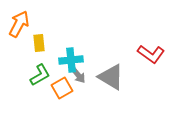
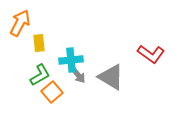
orange arrow: moved 1 px right, 1 px up
orange square: moved 10 px left, 4 px down; rotated 10 degrees counterclockwise
